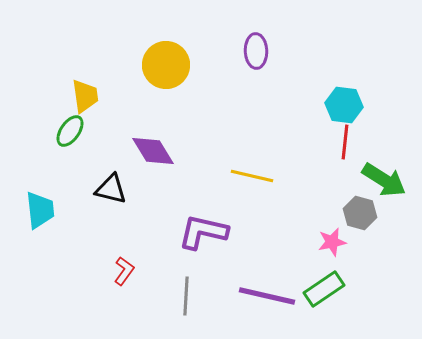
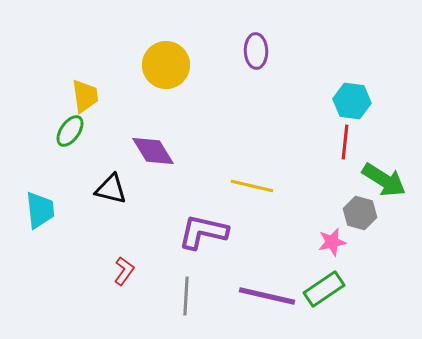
cyan hexagon: moved 8 px right, 4 px up
yellow line: moved 10 px down
